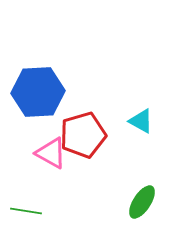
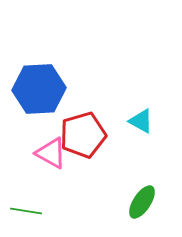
blue hexagon: moved 1 px right, 3 px up
